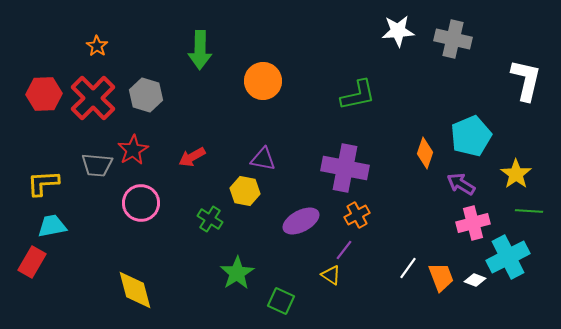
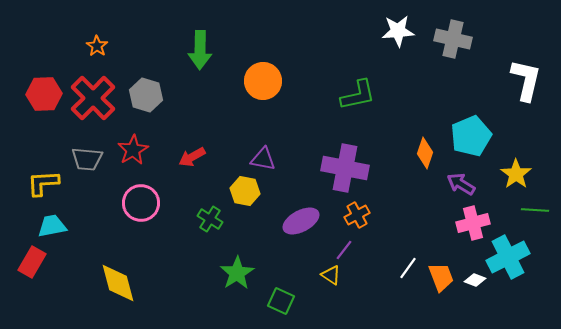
gray trapezoid: moved 10 px left, 6 px up
green line: moved 6 px right, 1 px up
yellow diamond: moved 17 px left, 7 px up
